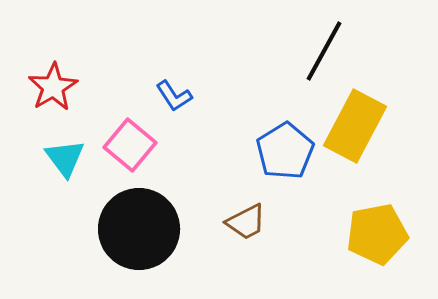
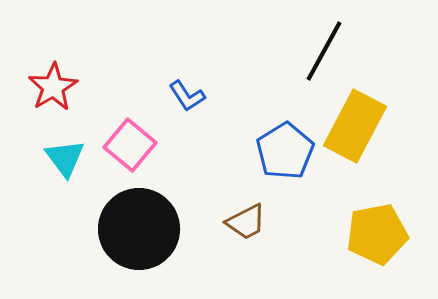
blue L-shape: moved 13 px right
